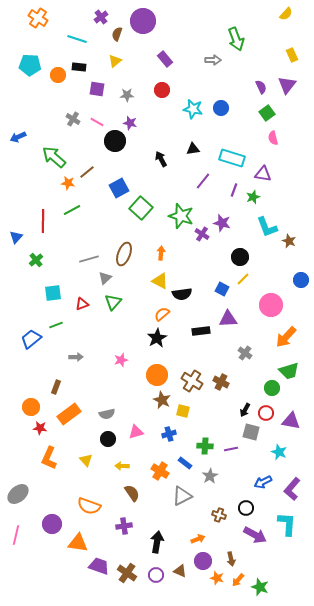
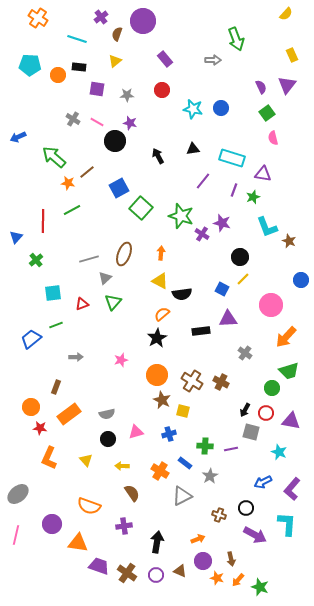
black arrow at (161, 159): moved 3 px left, 3 px up
